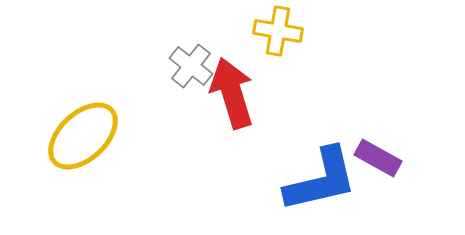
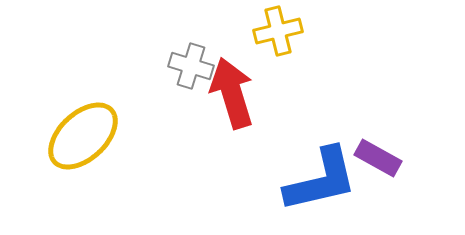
yellow cross: rotated 24 degrees counterclockwise
gray cross: rotated 21 degrees counterclockwise
